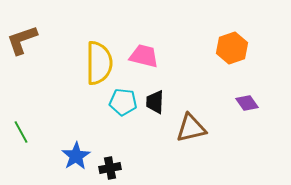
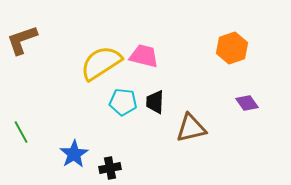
yellow semicircle: moved 2 px right; rotated 123 degrees counterclockwise
blue star: moved 2 px left, 2 px up
